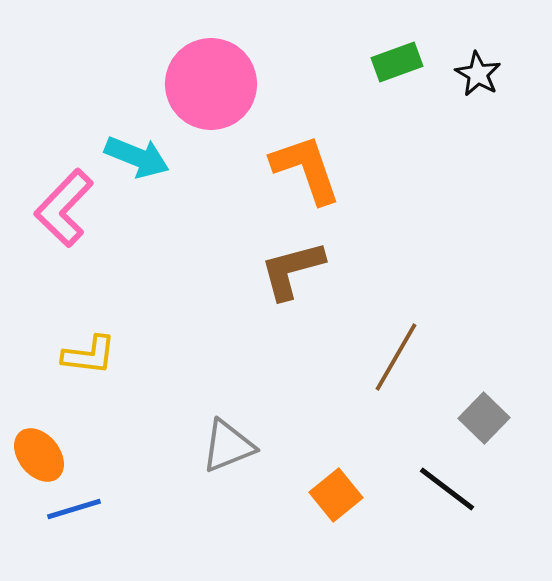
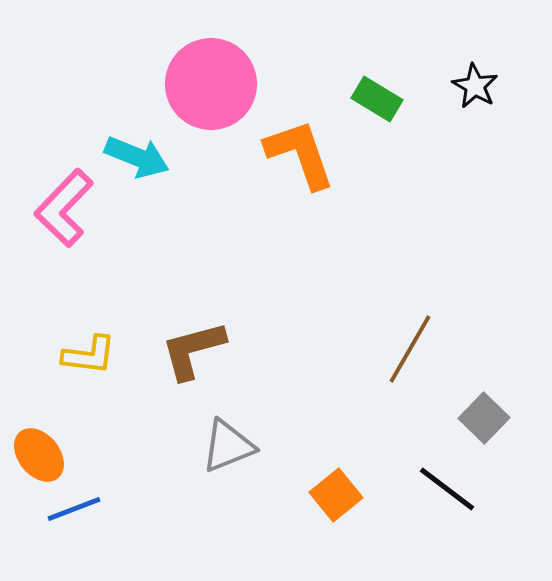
green rectangle: moved 20 px left, 37 px down; rotated 51 degrees clockwise
black star: moved 3 px left, 12 px down
orange L-shape: moved 6 px left, 15 px up
brown L-shape: moved 99 px left, 80 px down
brown line: moved 14 px right, 8 px up
blue line: rotated 4 degrees counterclockwise
